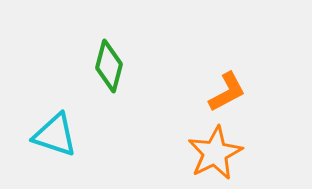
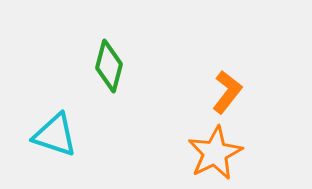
orange L-shape: rotated 24 degrees counterclockwise
